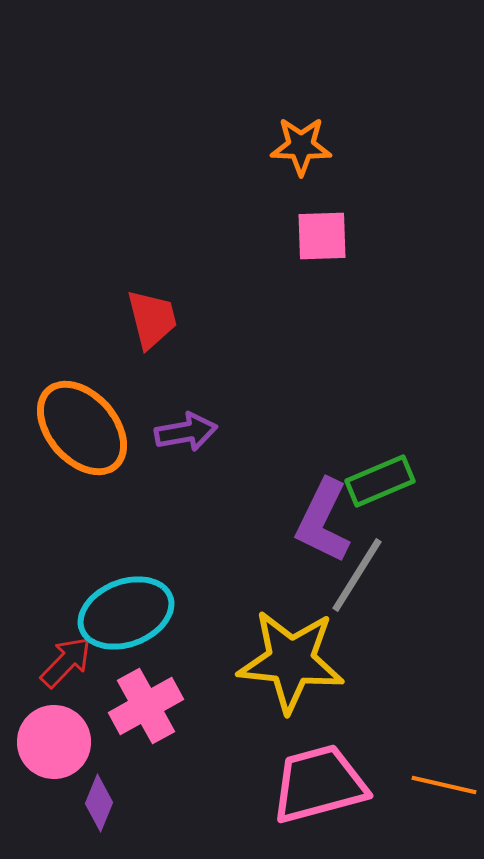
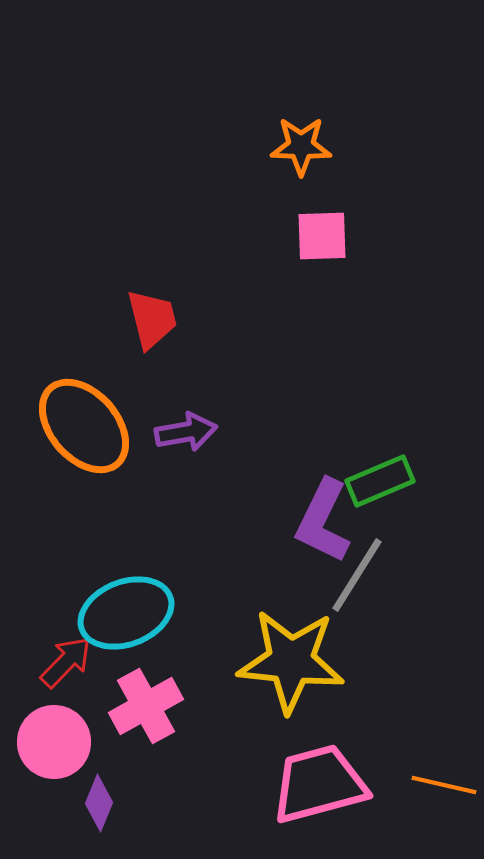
orange ellipse: moved 2 px right, 2 px up
